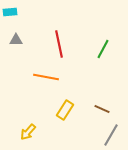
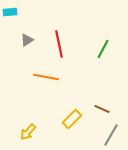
gray triangle: moved 11 px right; rotated 32 degrees counterclockwise
yellow rectangle: moved 7 px right, 9 px down; rotated 12 degrees clockwise
